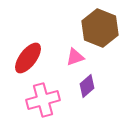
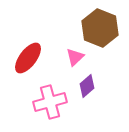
pink triangle: rotated 24 degrees counterclockwise
pink cross: moved 7 px right, 2 px down
